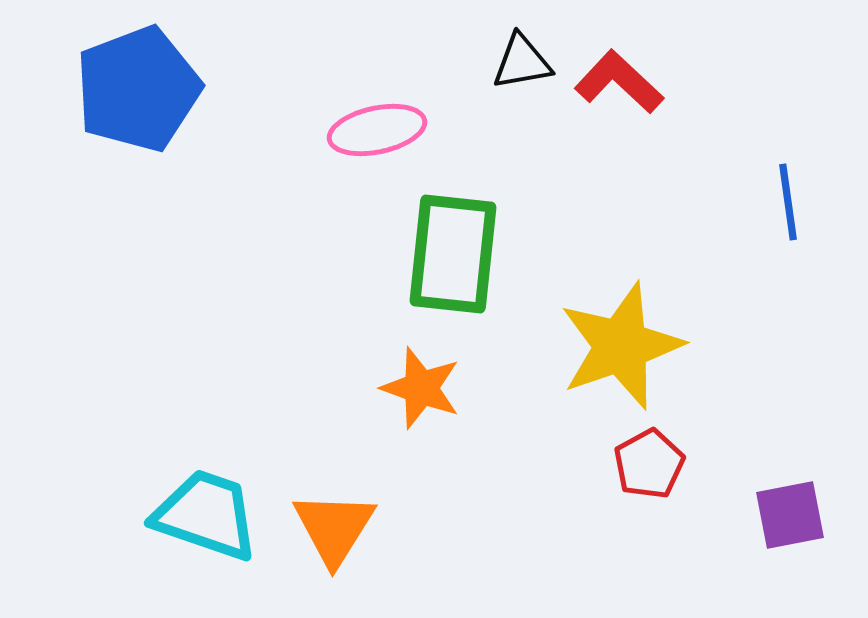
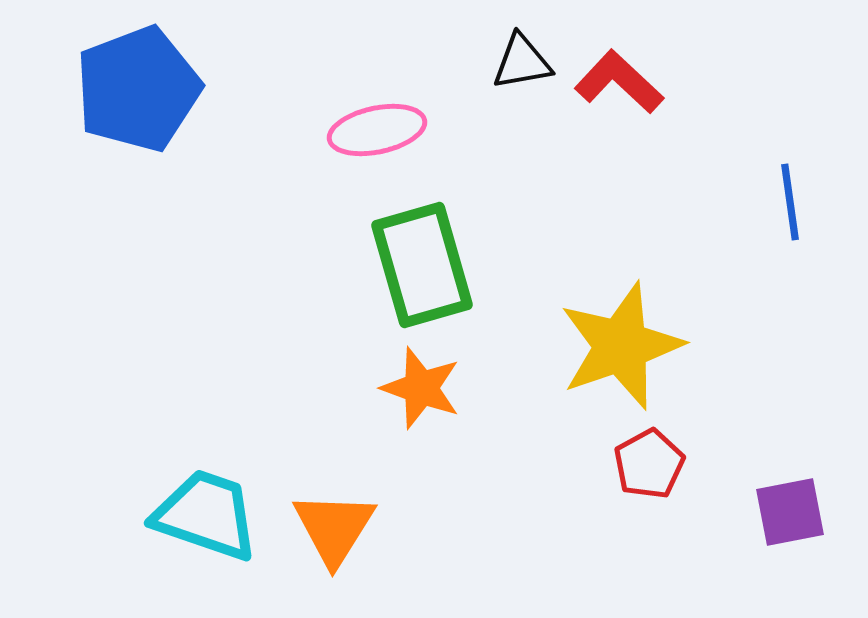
blue line: moved 2 px right
green rectangle: moved 31 px left, 11 px down; rotated 22 degrees counterclockwise
purple square: moved 3 px up
